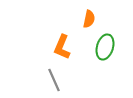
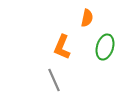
orange semicircle: moved 2 px left, 1 px up
